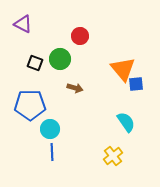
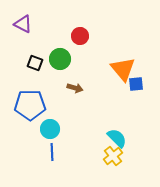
cyan semicircle: moved 9 px left, 16 px down; rotated 10 degrees counterclockwise
